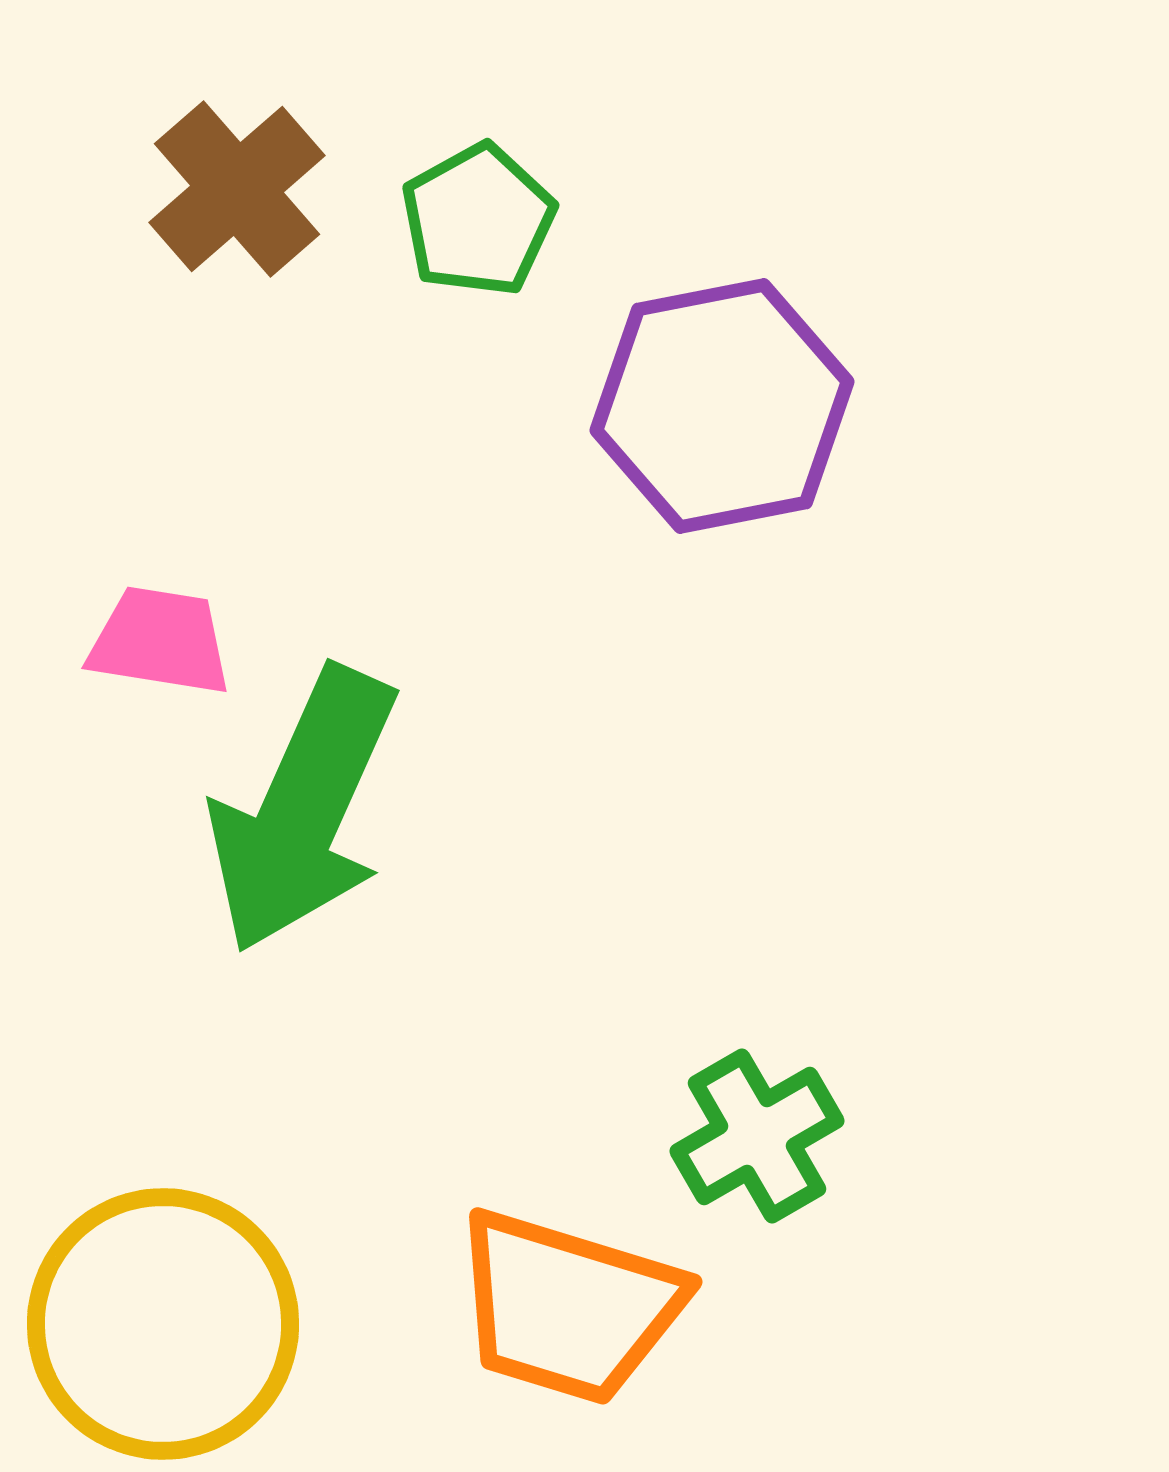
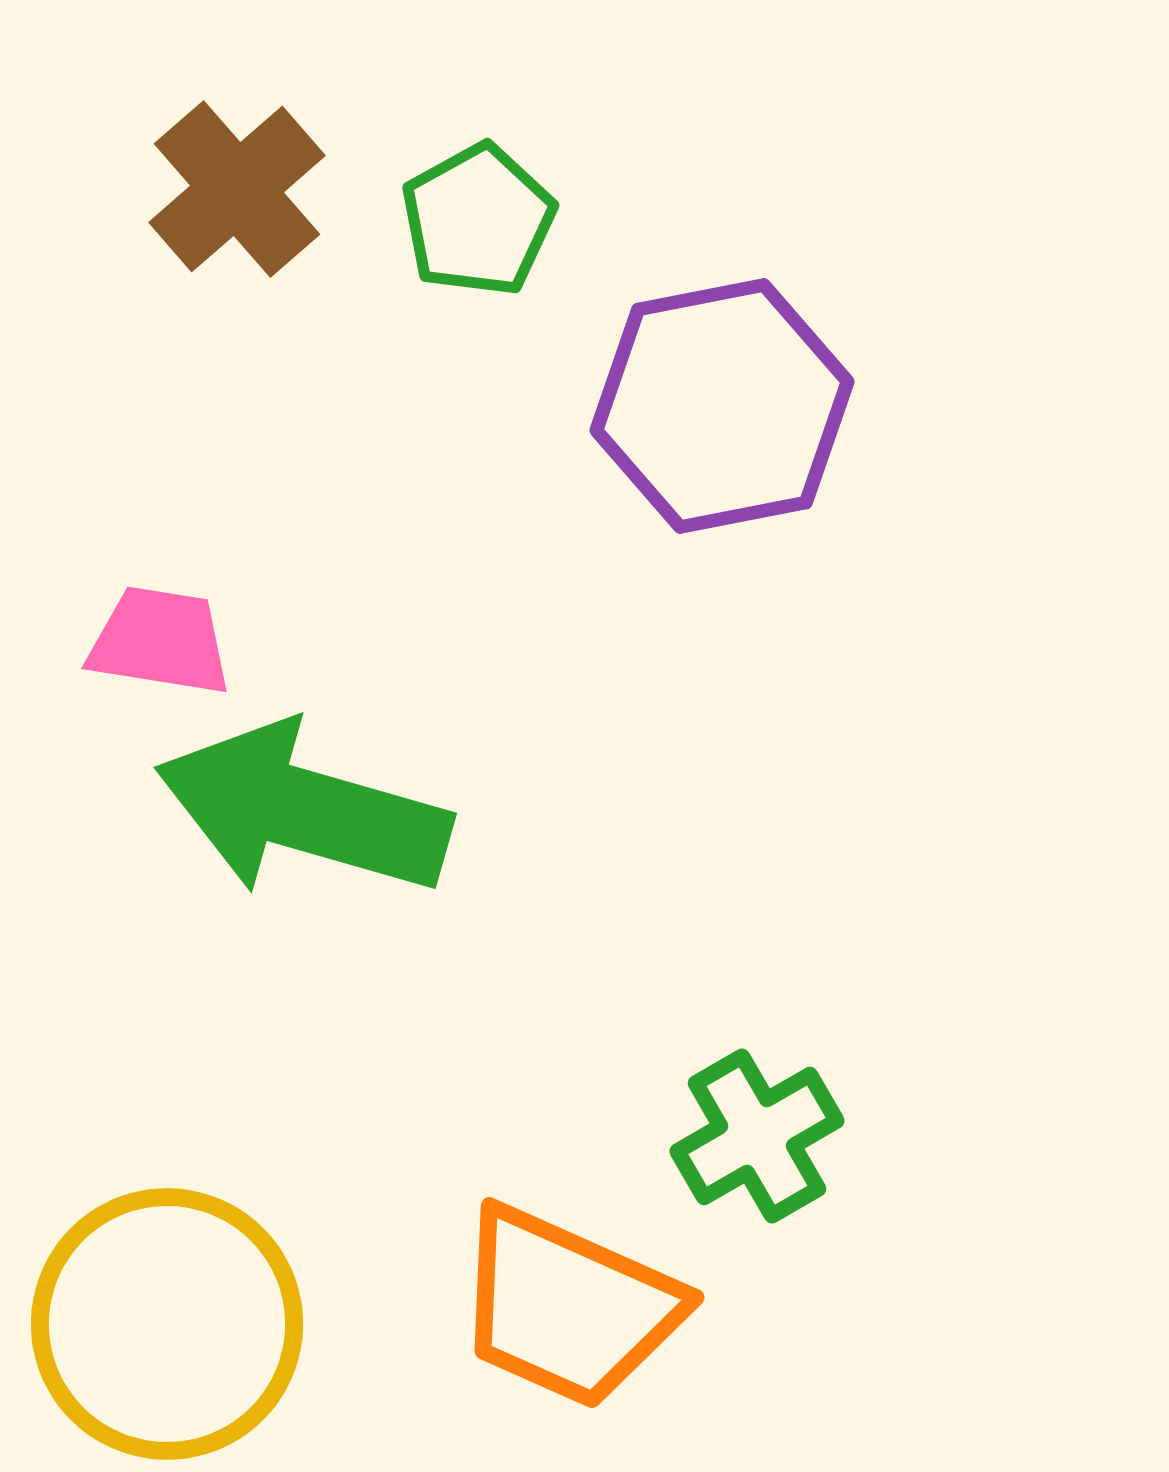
green arrow: rotated 82 degrees clockwise
orange trapezoid: rotated 7 degrees clockwise
yellow circle: moved 4 px right
